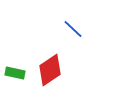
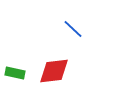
red diamond: moved 4 px right, 1 px down; rotated 28 degrees clockwise
